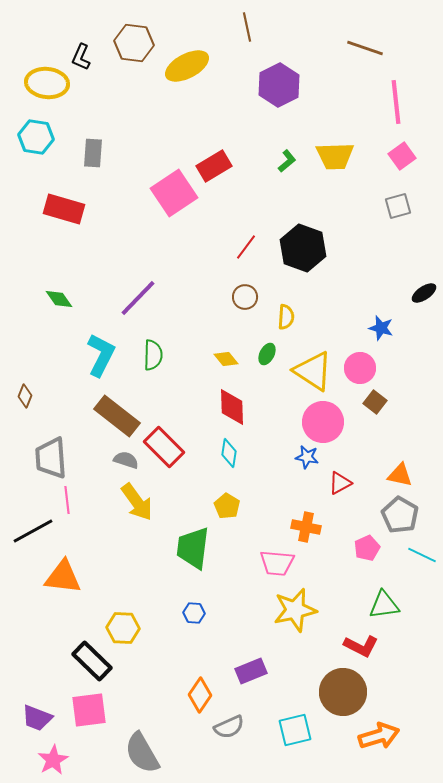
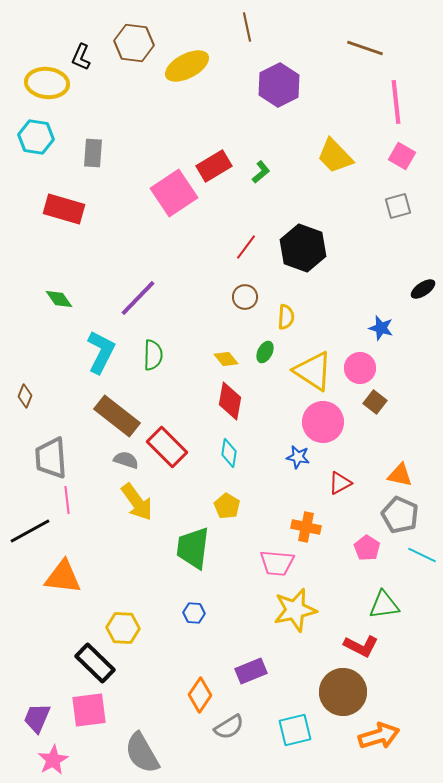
yellow trapezoid at (335, 156): rotated 48 degrees clockwise
pink square at (402, 156): rotated 24 degrees counterclockwise
green L-shape at (287, 161): moved 26 px left, 11 px down
black ellipse at (424, 293): moved 1 px left, 4 px up
green ellipse at (267, 354): moved 2 px left, 2 px up
cyan L-shape at (101, 355): moved 3 px up
red diamond at (232, 407): moved 2 px left, 6 px up; rotated 12 degrees clockwise
red rectangle at (164, 447): moved 3 px right
blue star at (307, 457): moved 9 px left
gray pentagon at (400, 515): rotated 6 degrees counterclockwise
black line at (33, 531): moved 3 px left
pink pentagon at (367, 548): rotated 15 degrees counterclockwise
black rectangle at (92, 661): moved 3 px right, 2 px down
purple trapezoid at (37, 718): rotated 92 degrees clockwise
gray semicircle at (229, 727): rotated 8 degrees counterclockwise
